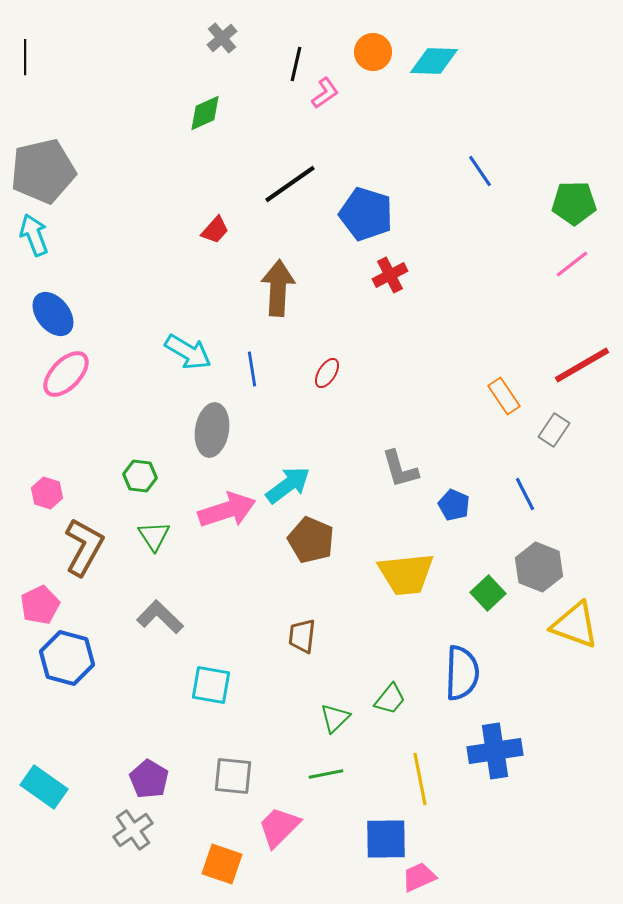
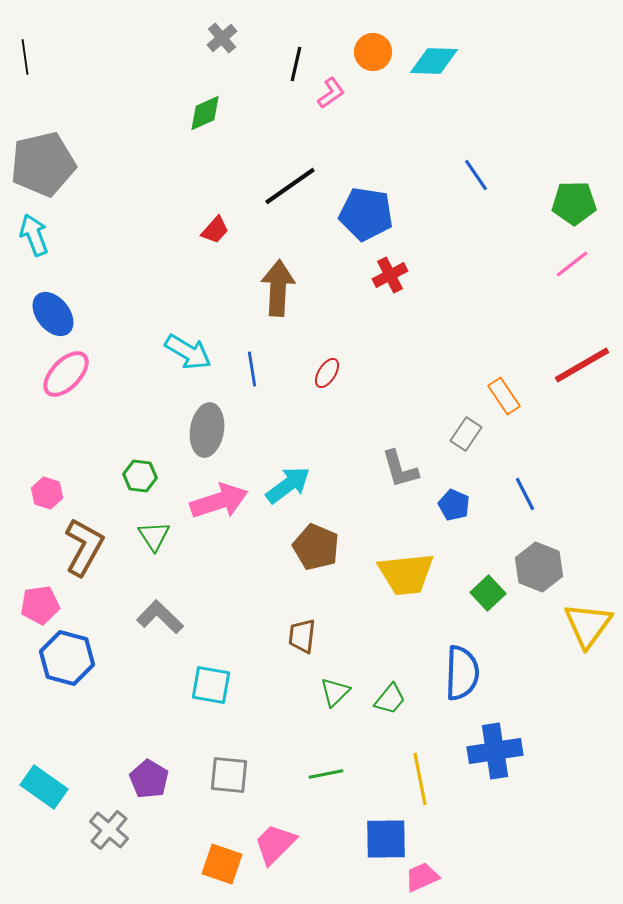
black line at (25, 57): rotated 8 degrees counterclockwise
pink L-shape at (325, 93): moved 6 px right
gray pentagon at (43, 171): moved 7 px up
blue line at (480, 171): moved 4 px left, 4 px down
black line at (290, 184): moved 2 px down
blue pentagon at (366, 214): rotated 8 degrees counterclockwise
gray ellipse at (212, 430): moved 5 px left
gray rectangle at (554, 430): moved 88 px left, 4 px down
pink arrow at (227, 510): moved 8 px left, 9 px up
brown pentagon at (311, 540): moved 5 px right, 7 px down
pink pentagon at (40, 605): rotated 18 degrees clockwise
yellow triangle at (575, 625): moved 13 px right; rotated 46 degrees clockwise
green triangle at (335, 718): moved 26 px up
gray square at (233, 776): moved 4 px left, 1 px up
pink trapezoid at (279, 827): moved 4 px left, 17 px down
gray cross at (133, 830): moved 24 px left; rotated 15 degrees counterclockwise
pink trapezoid at (419, 877): moved 3 px right
